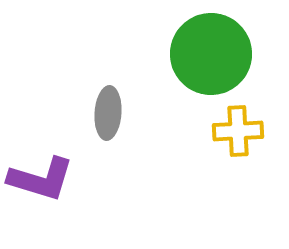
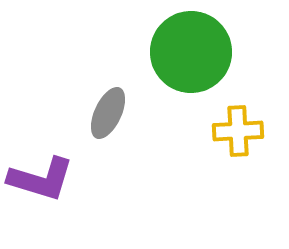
green circle: moved 20 px left, 2 px up
gray ellipse: rotated 21 degrees clockwise
